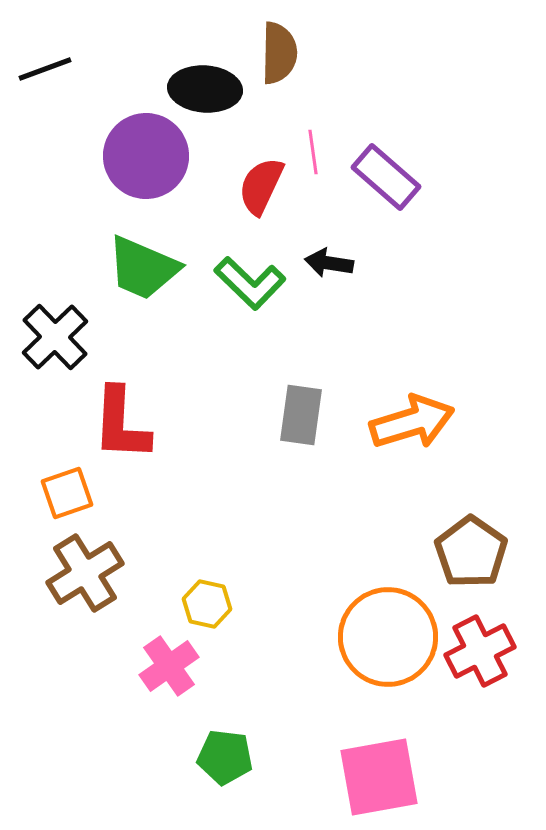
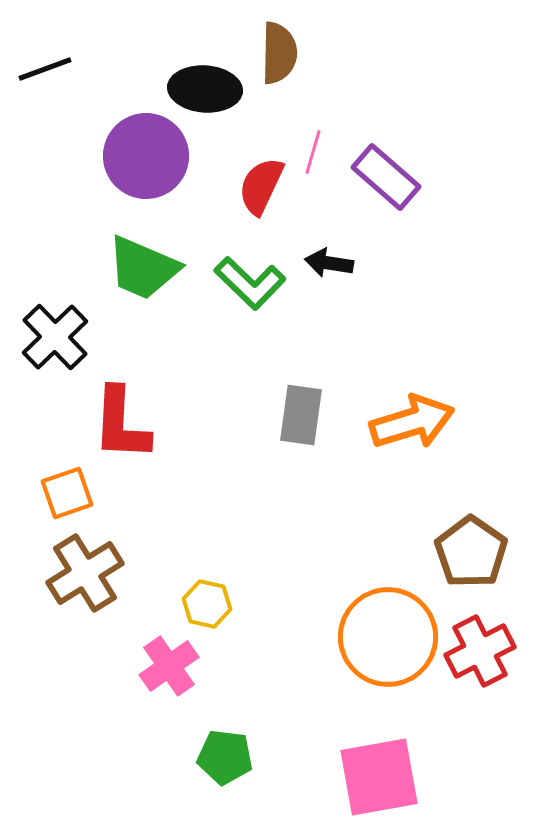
pink line: rotated 24 degrees clockwise
